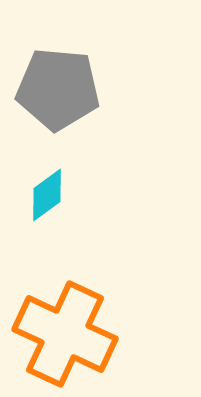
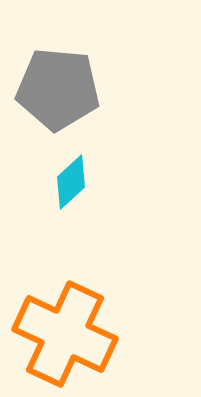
cyan diamond: moved 24 px right, 13 px up; rotated 6 degrees counterclockwise
